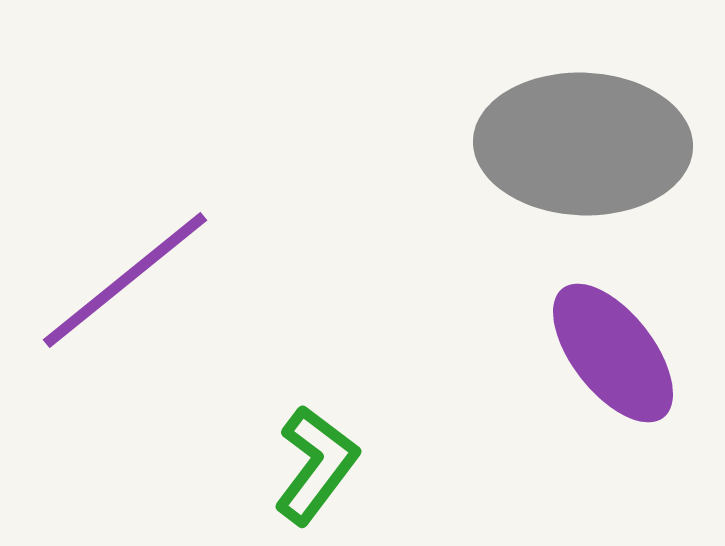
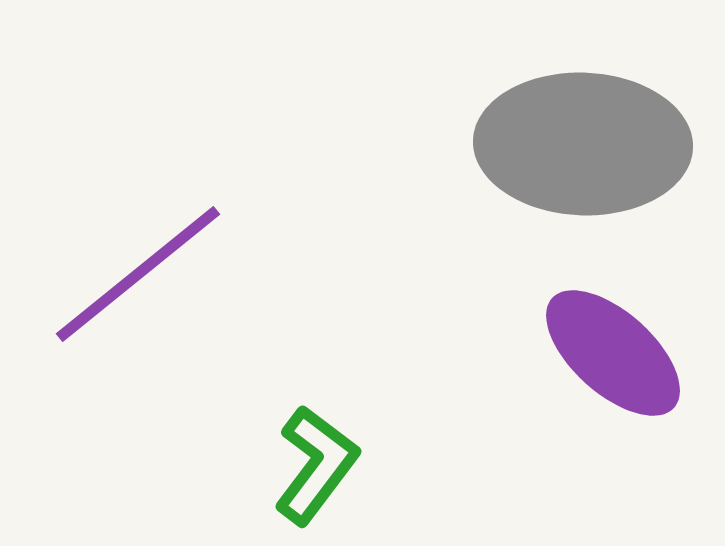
purple line: moved 13 px right, 6 px up
purple ellipse: rotated 10 degrees counterclockwise
